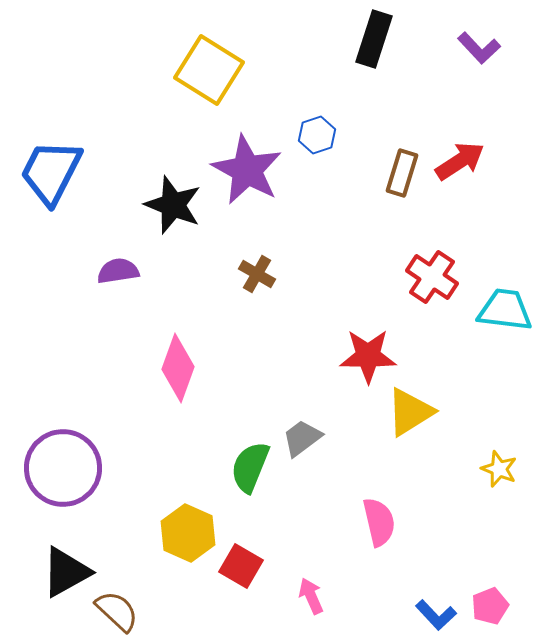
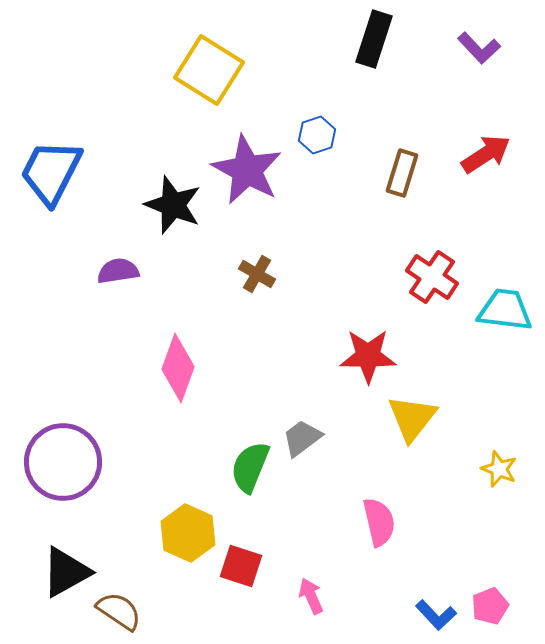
red arrow: moved 26 px right, 7 px up
yellow triangle: moved 2 px right, 6 px down; rotated 20 degrees counterclockwise
purple circle: moved 6 px up
red square: rotated 12 degrees counterclockwise
brown semicircle: moved 2 px right; rotated 9 degrees counterclockwise
